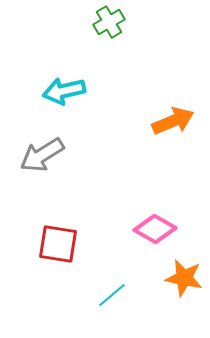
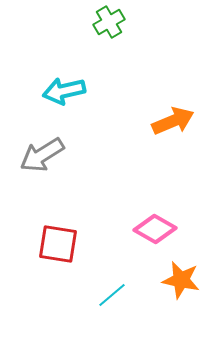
orange star: moved 3 px left, 2 px down
